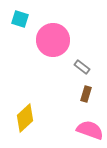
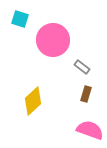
yellow diamond: moved 8 px right, 17 px up
